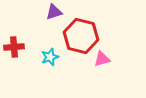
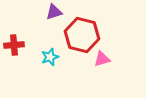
red hexagon: moved 1 px right, 1 px up
red cross: moved 2 px up
